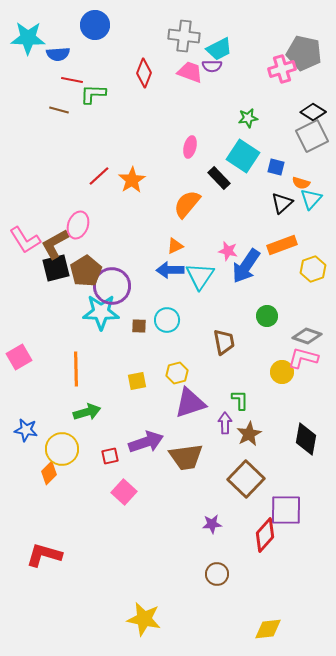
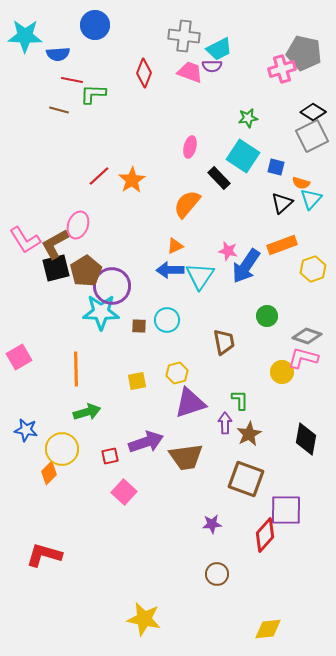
cyan star at (28, 38): moved 3 px left, 2 px up
brown square at (246, 479): rotated 24 degrees counterclockwise
